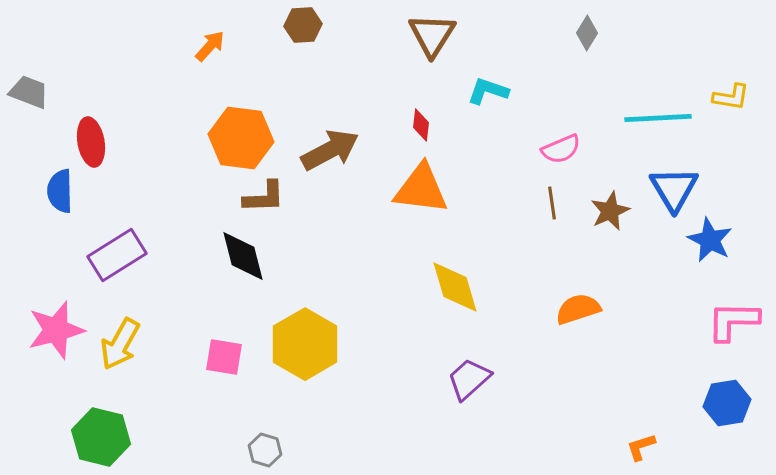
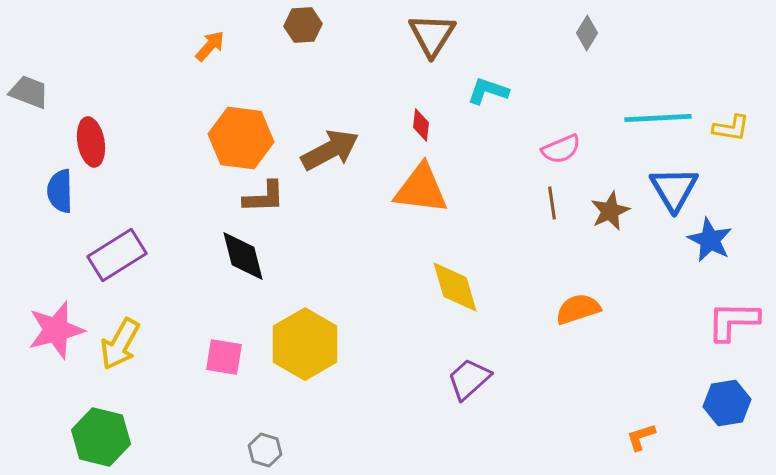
yellow L-shape: moved 31 px down
orange L-shape: moved 10 px up
